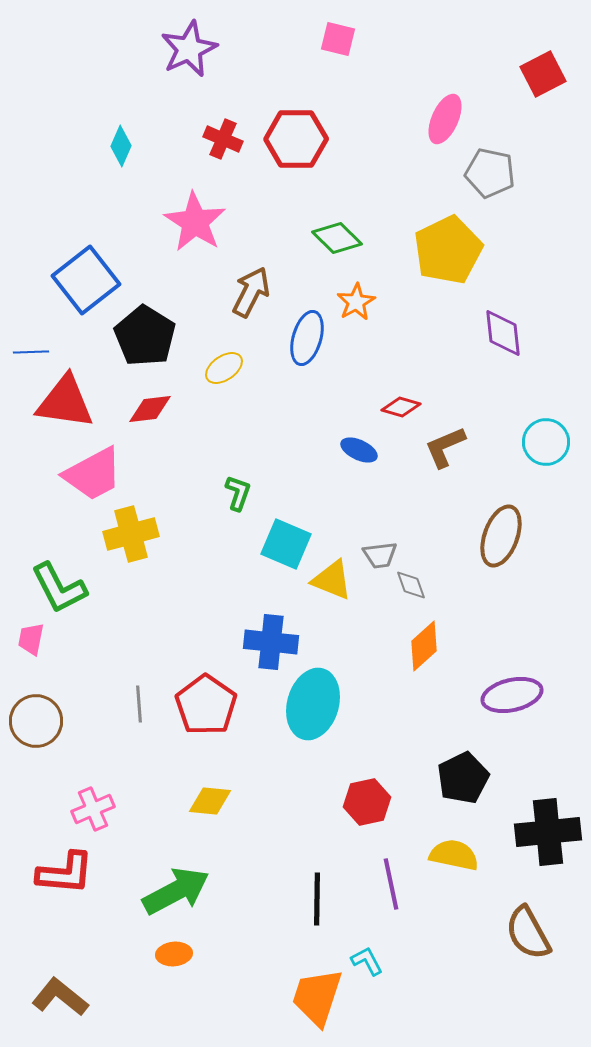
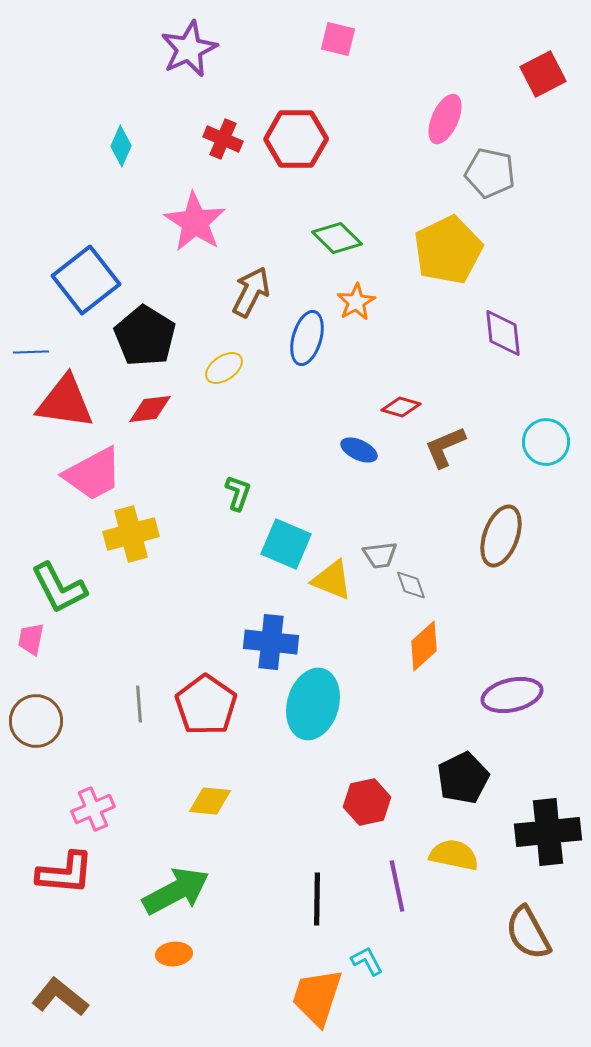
purple line at (391, 884): moved 6 px right, 2 px down
